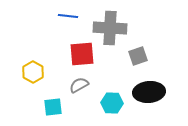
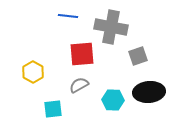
gray cross: moved 1 px right, 1 px up; rotated 8 degrees clockwise
cyan hexagon: moved 1 px right, 3 px up
cyan square: moved 2 px down
